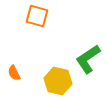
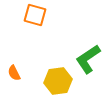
orange square: moved 2 px left, 1 px up
yellow hexagon: rotated 20 degrees counterclockwise
